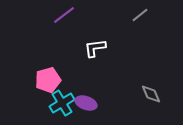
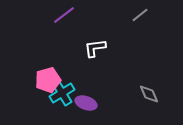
gray diamond: moved 2 px left
cyan cross: moved 10 px up
